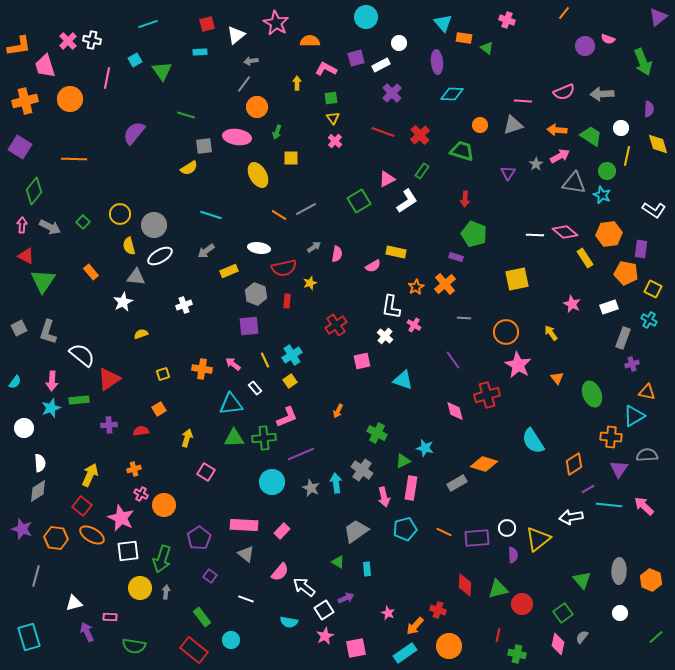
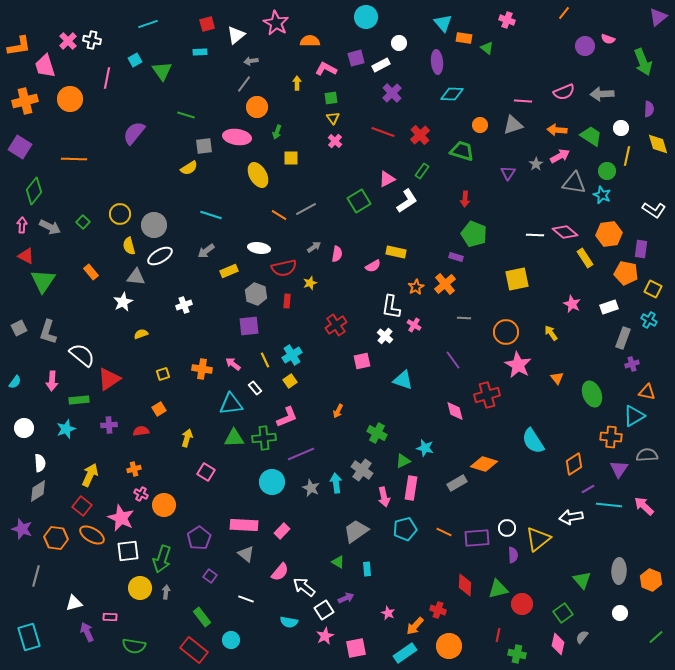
cyan star at (51, 408): moved 15 px right, 21 px down
